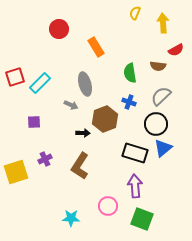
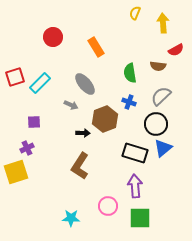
red circle: moved 6 px left, 8 px down
gray ellipse: rotated 25 degrees counterclockwise
purple cross: moved 18 px left, 11 px up
green square: moved 2 px left, 1 px up; rotated 20 degrees counterclockwise
